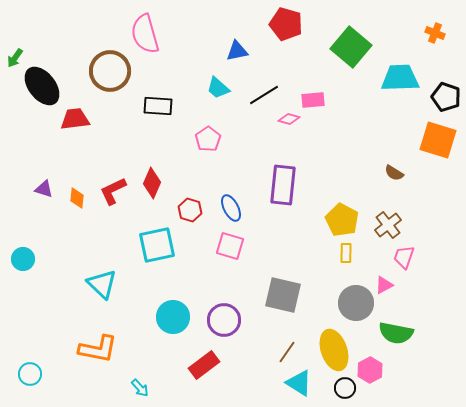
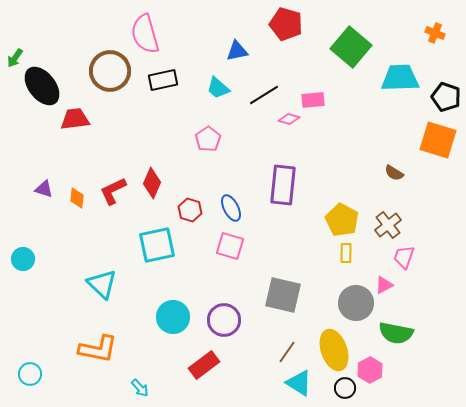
black rectangle at (158, 106): moved 5 px right, 26 px up; rotated 16 degrees counterclockwise
